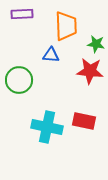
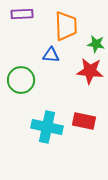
green circle: moved 2 px right
